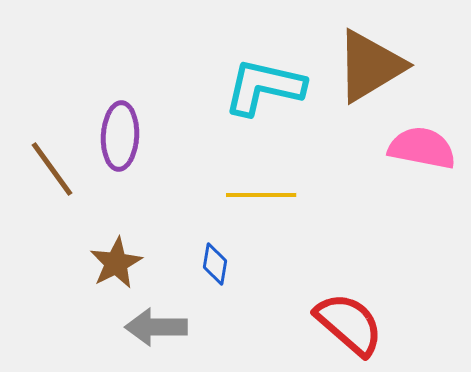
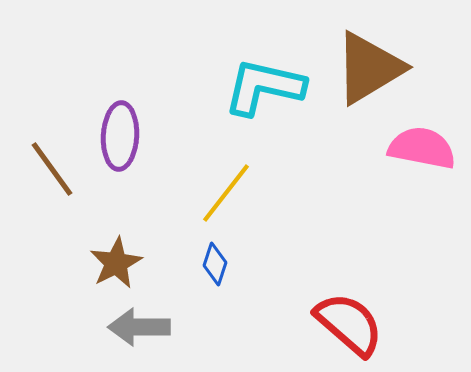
brown triangle: moved 1 px left, 2 px down
yellow line: moved 35 px left, 2 px up; rotated 52 degrees counterclockwise
blue diamond: rotated 9 degrees clockwise
gray arrow: moved 17 px left
